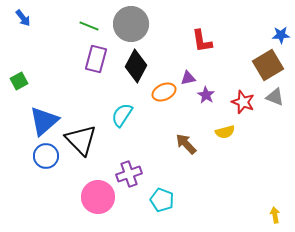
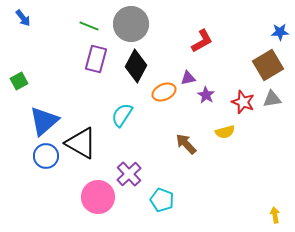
blue star: moved 1 px left, 3 px up
red L-shape: rotated 110 degrees counterclockwise
gray triangle: moved 3 px left, 2 px down; rotated 30 degrees counterclockwise
black triangle: moved 3 px down; rotated 16 degrees counterclockwise
purple cross: rotated 25 degrees counterclockwise
